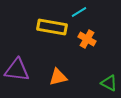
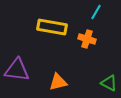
cyan line: moved 17 px right; rotated 28 degrees counterclockwise
orange cross: rotated 12 degrees counterclockwise
orange triangle: moved 5 px down
